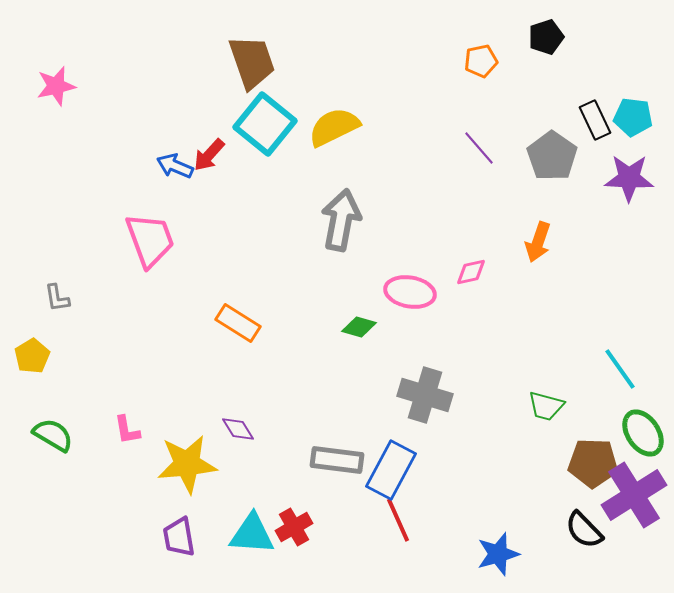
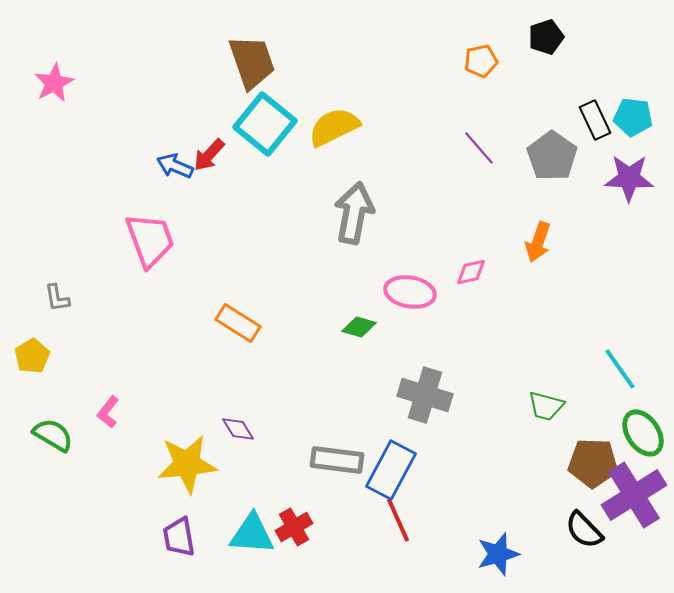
pink star: moved 2 px left, 3 px up; rotated 15 degrees counterclockwise
gray arrow: moved 13 px right, 7 px up
pink L-shape: moved 19 px left, 18 px up; rotated 48 degrees clockwise
